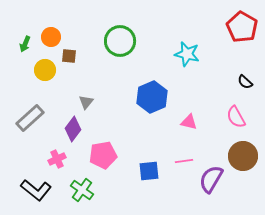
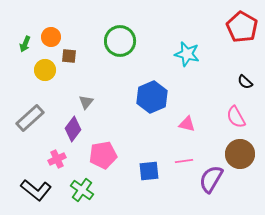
pink triangle: moved 2 px left, 2 px down
brown circle: moved 3 px left, 2 px up
